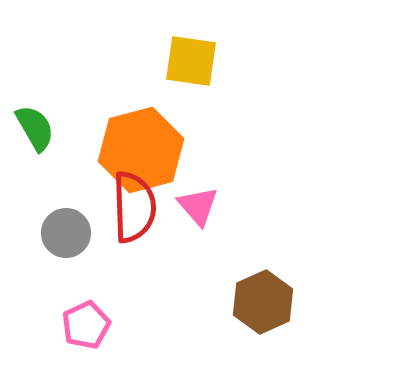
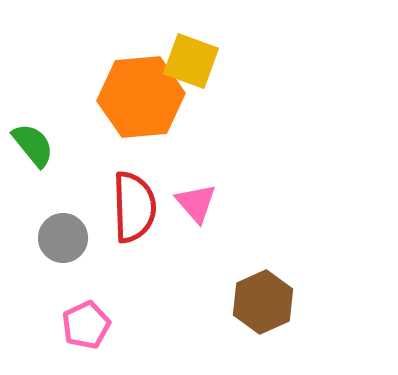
yellow square: rotated 12 degrees clockwise
green semicircle: moved 2 px left, 17 px down; rotated 9 degrees counterclockwise
orange hexagon: moved 53 px up; rotated 10 degrees clockwise
pink triangle: moved 2 px left, 3 px up
gray circle: moved 3 px left, 5 px down
